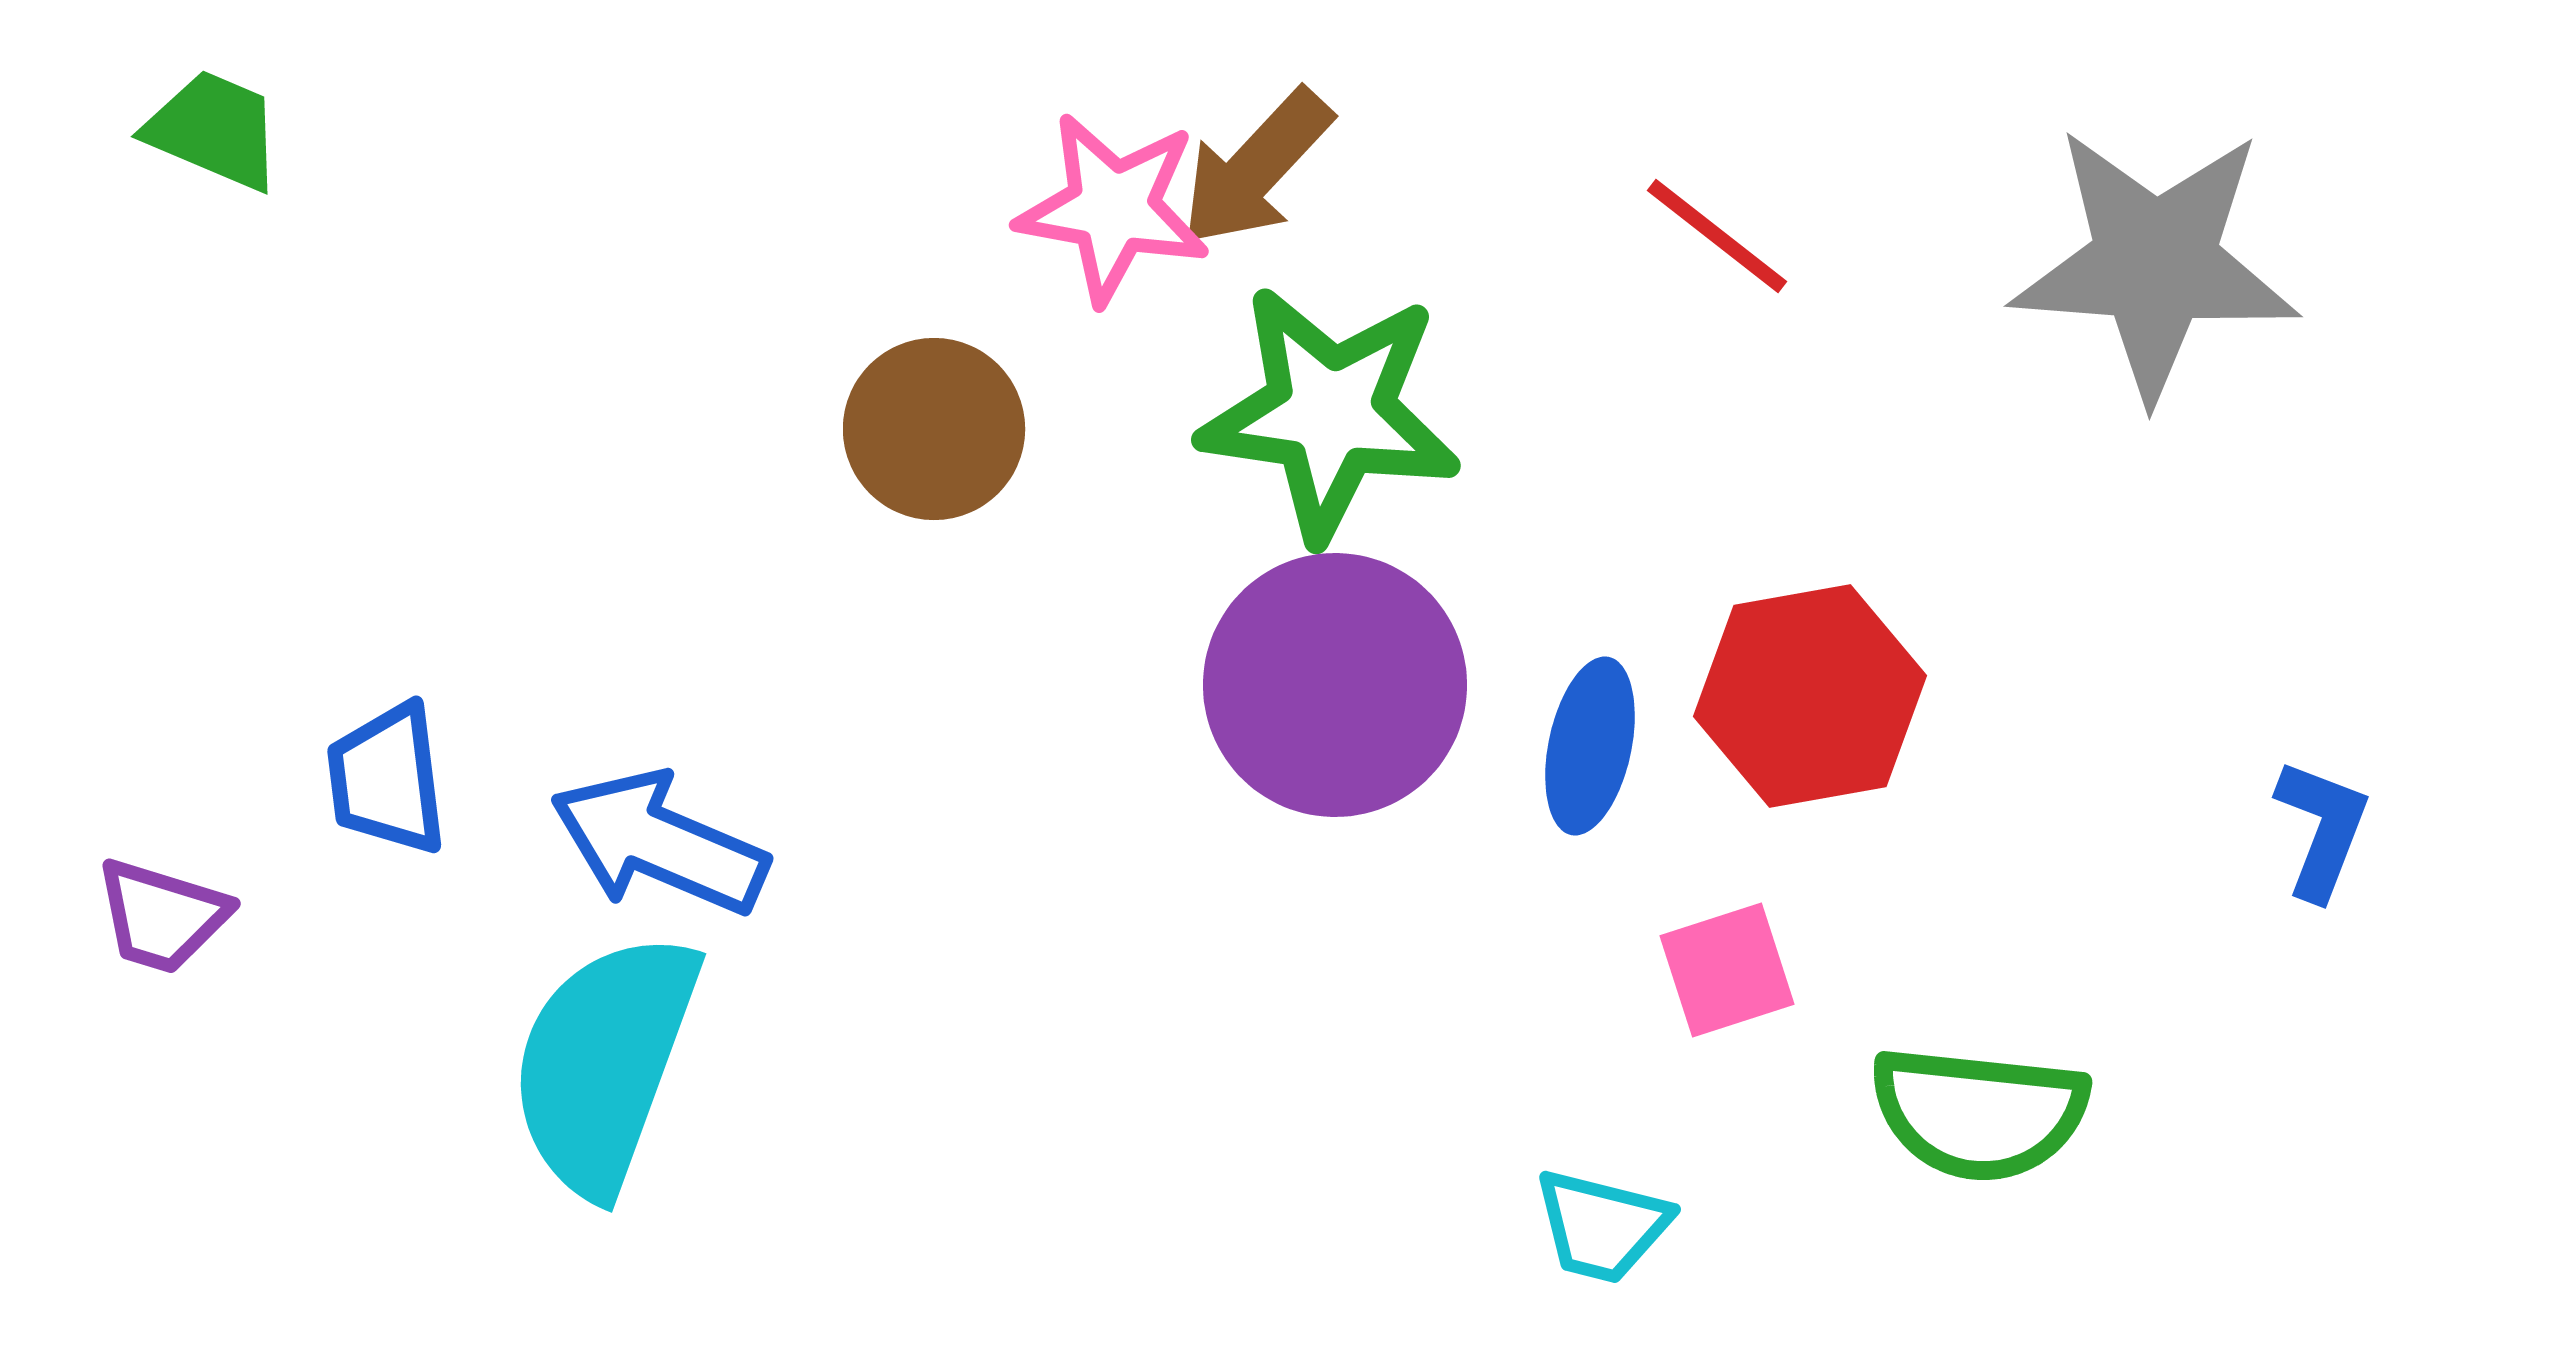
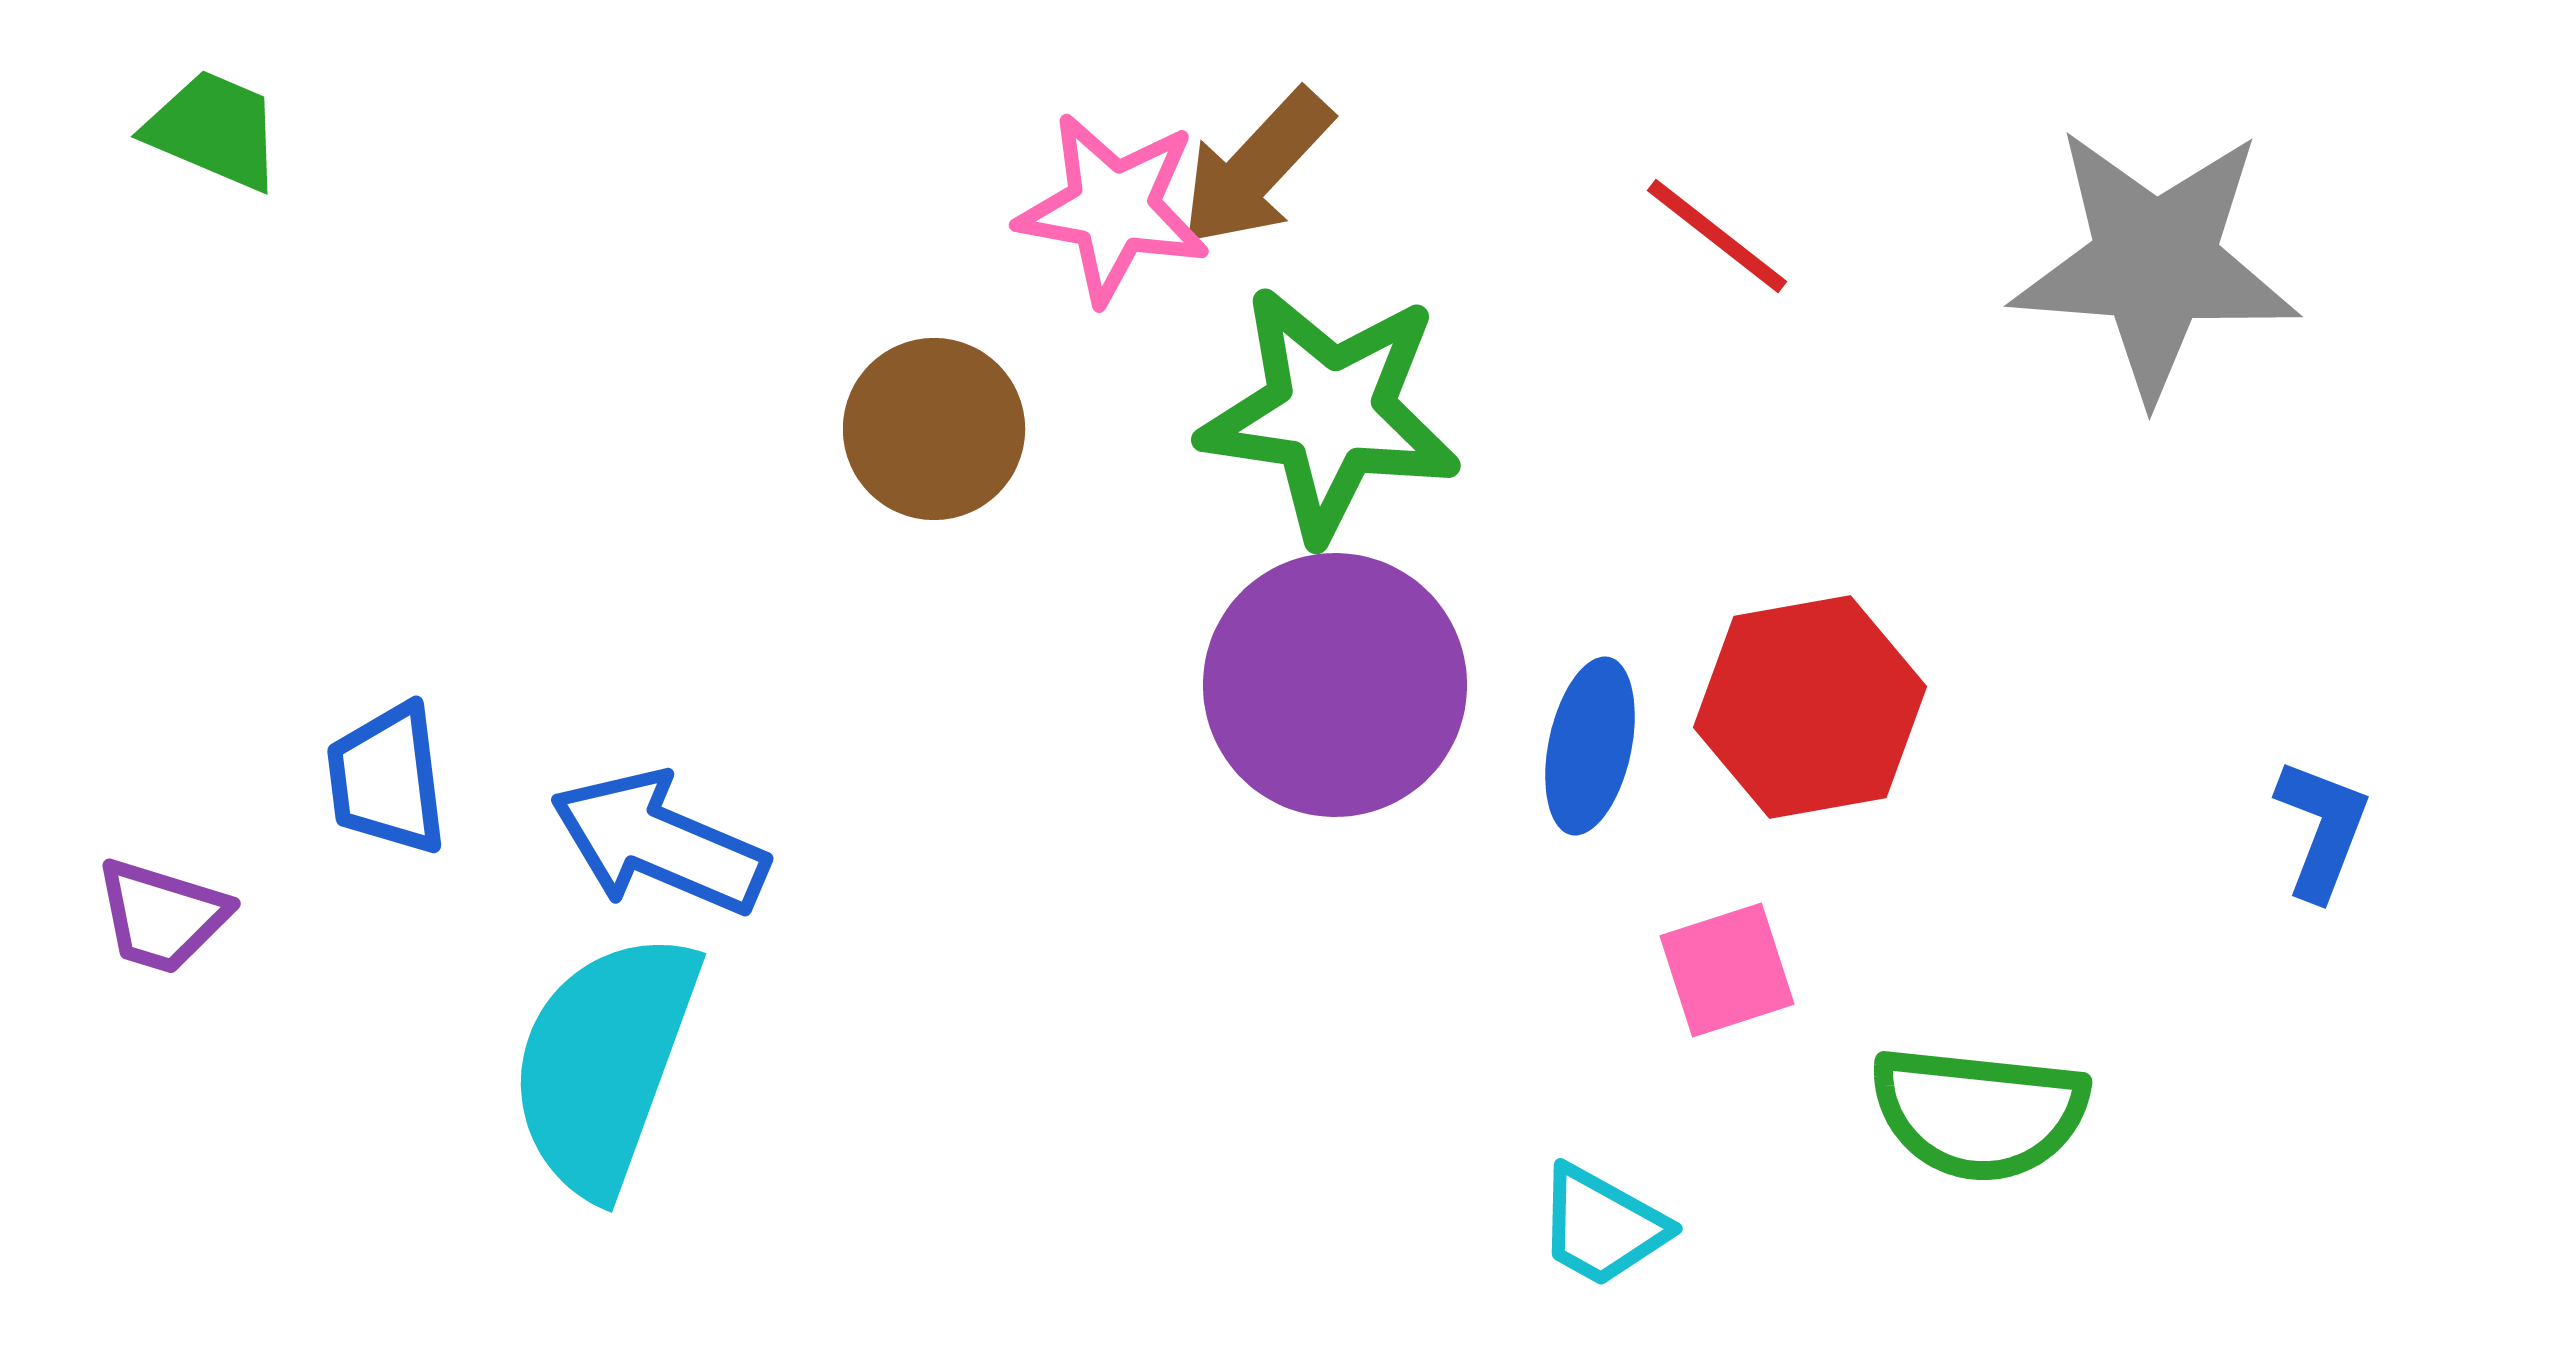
red hexagon: moved 11 px down
cyan trapezoid: rotated 15 degrees clockwise
